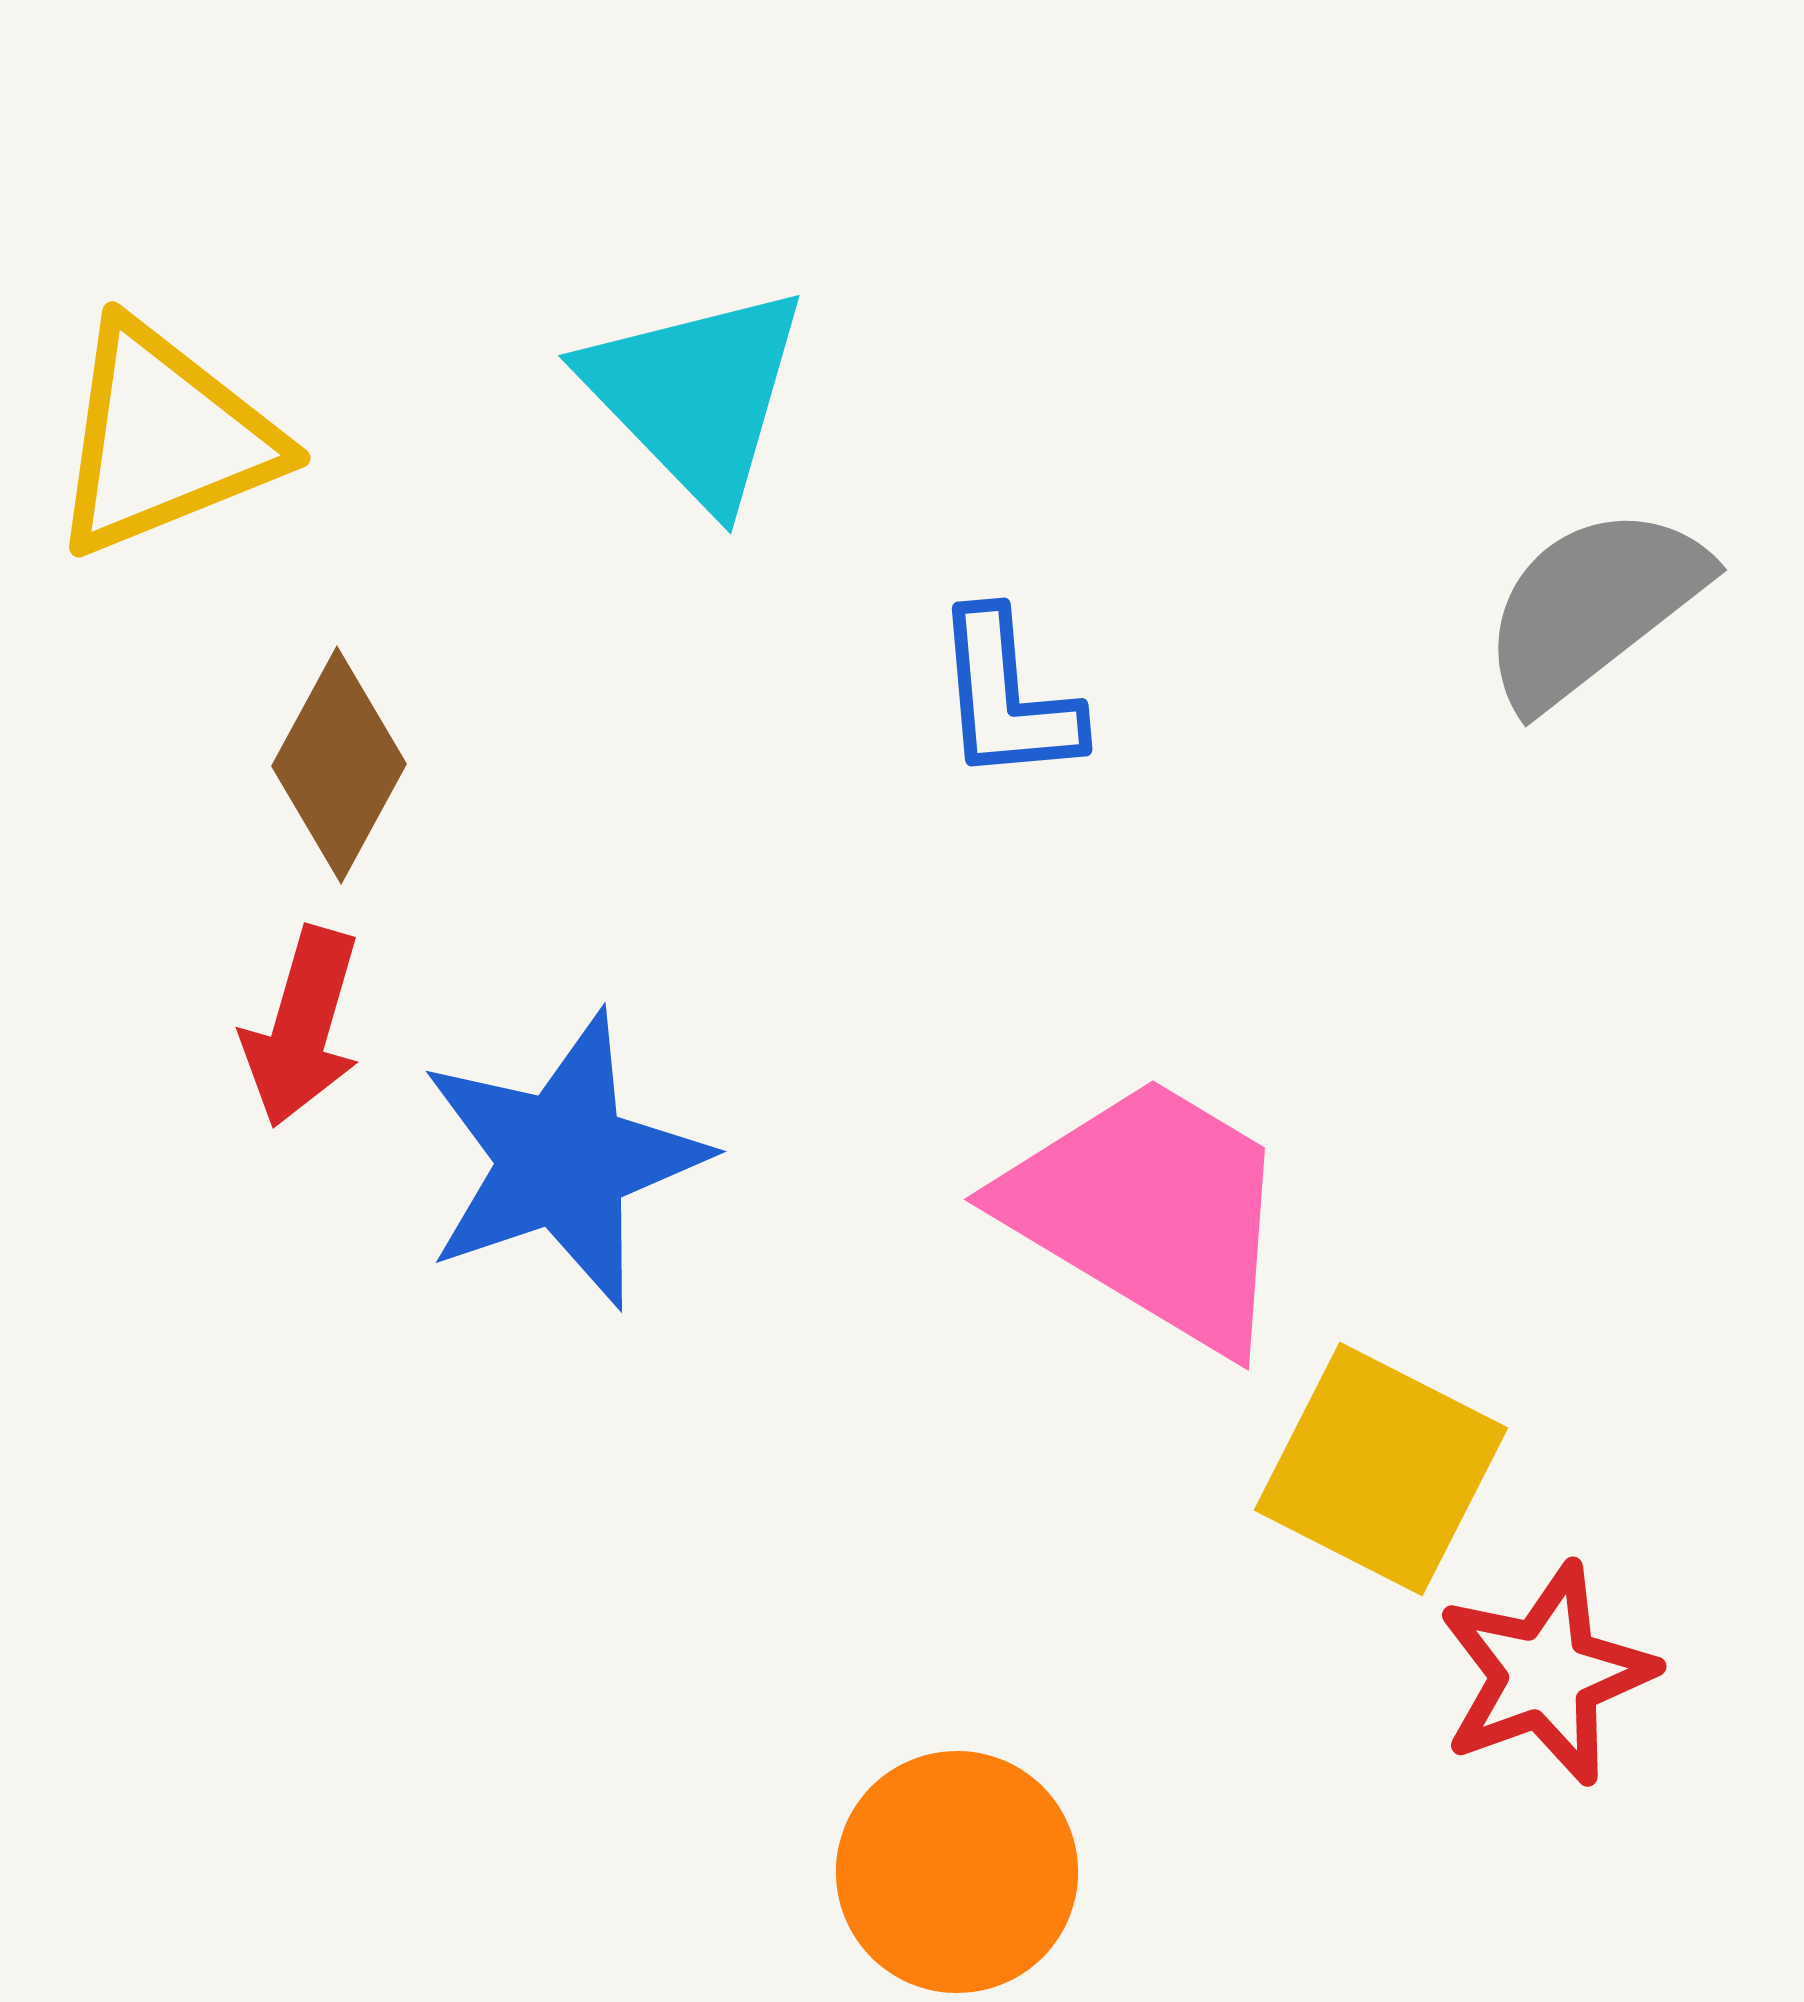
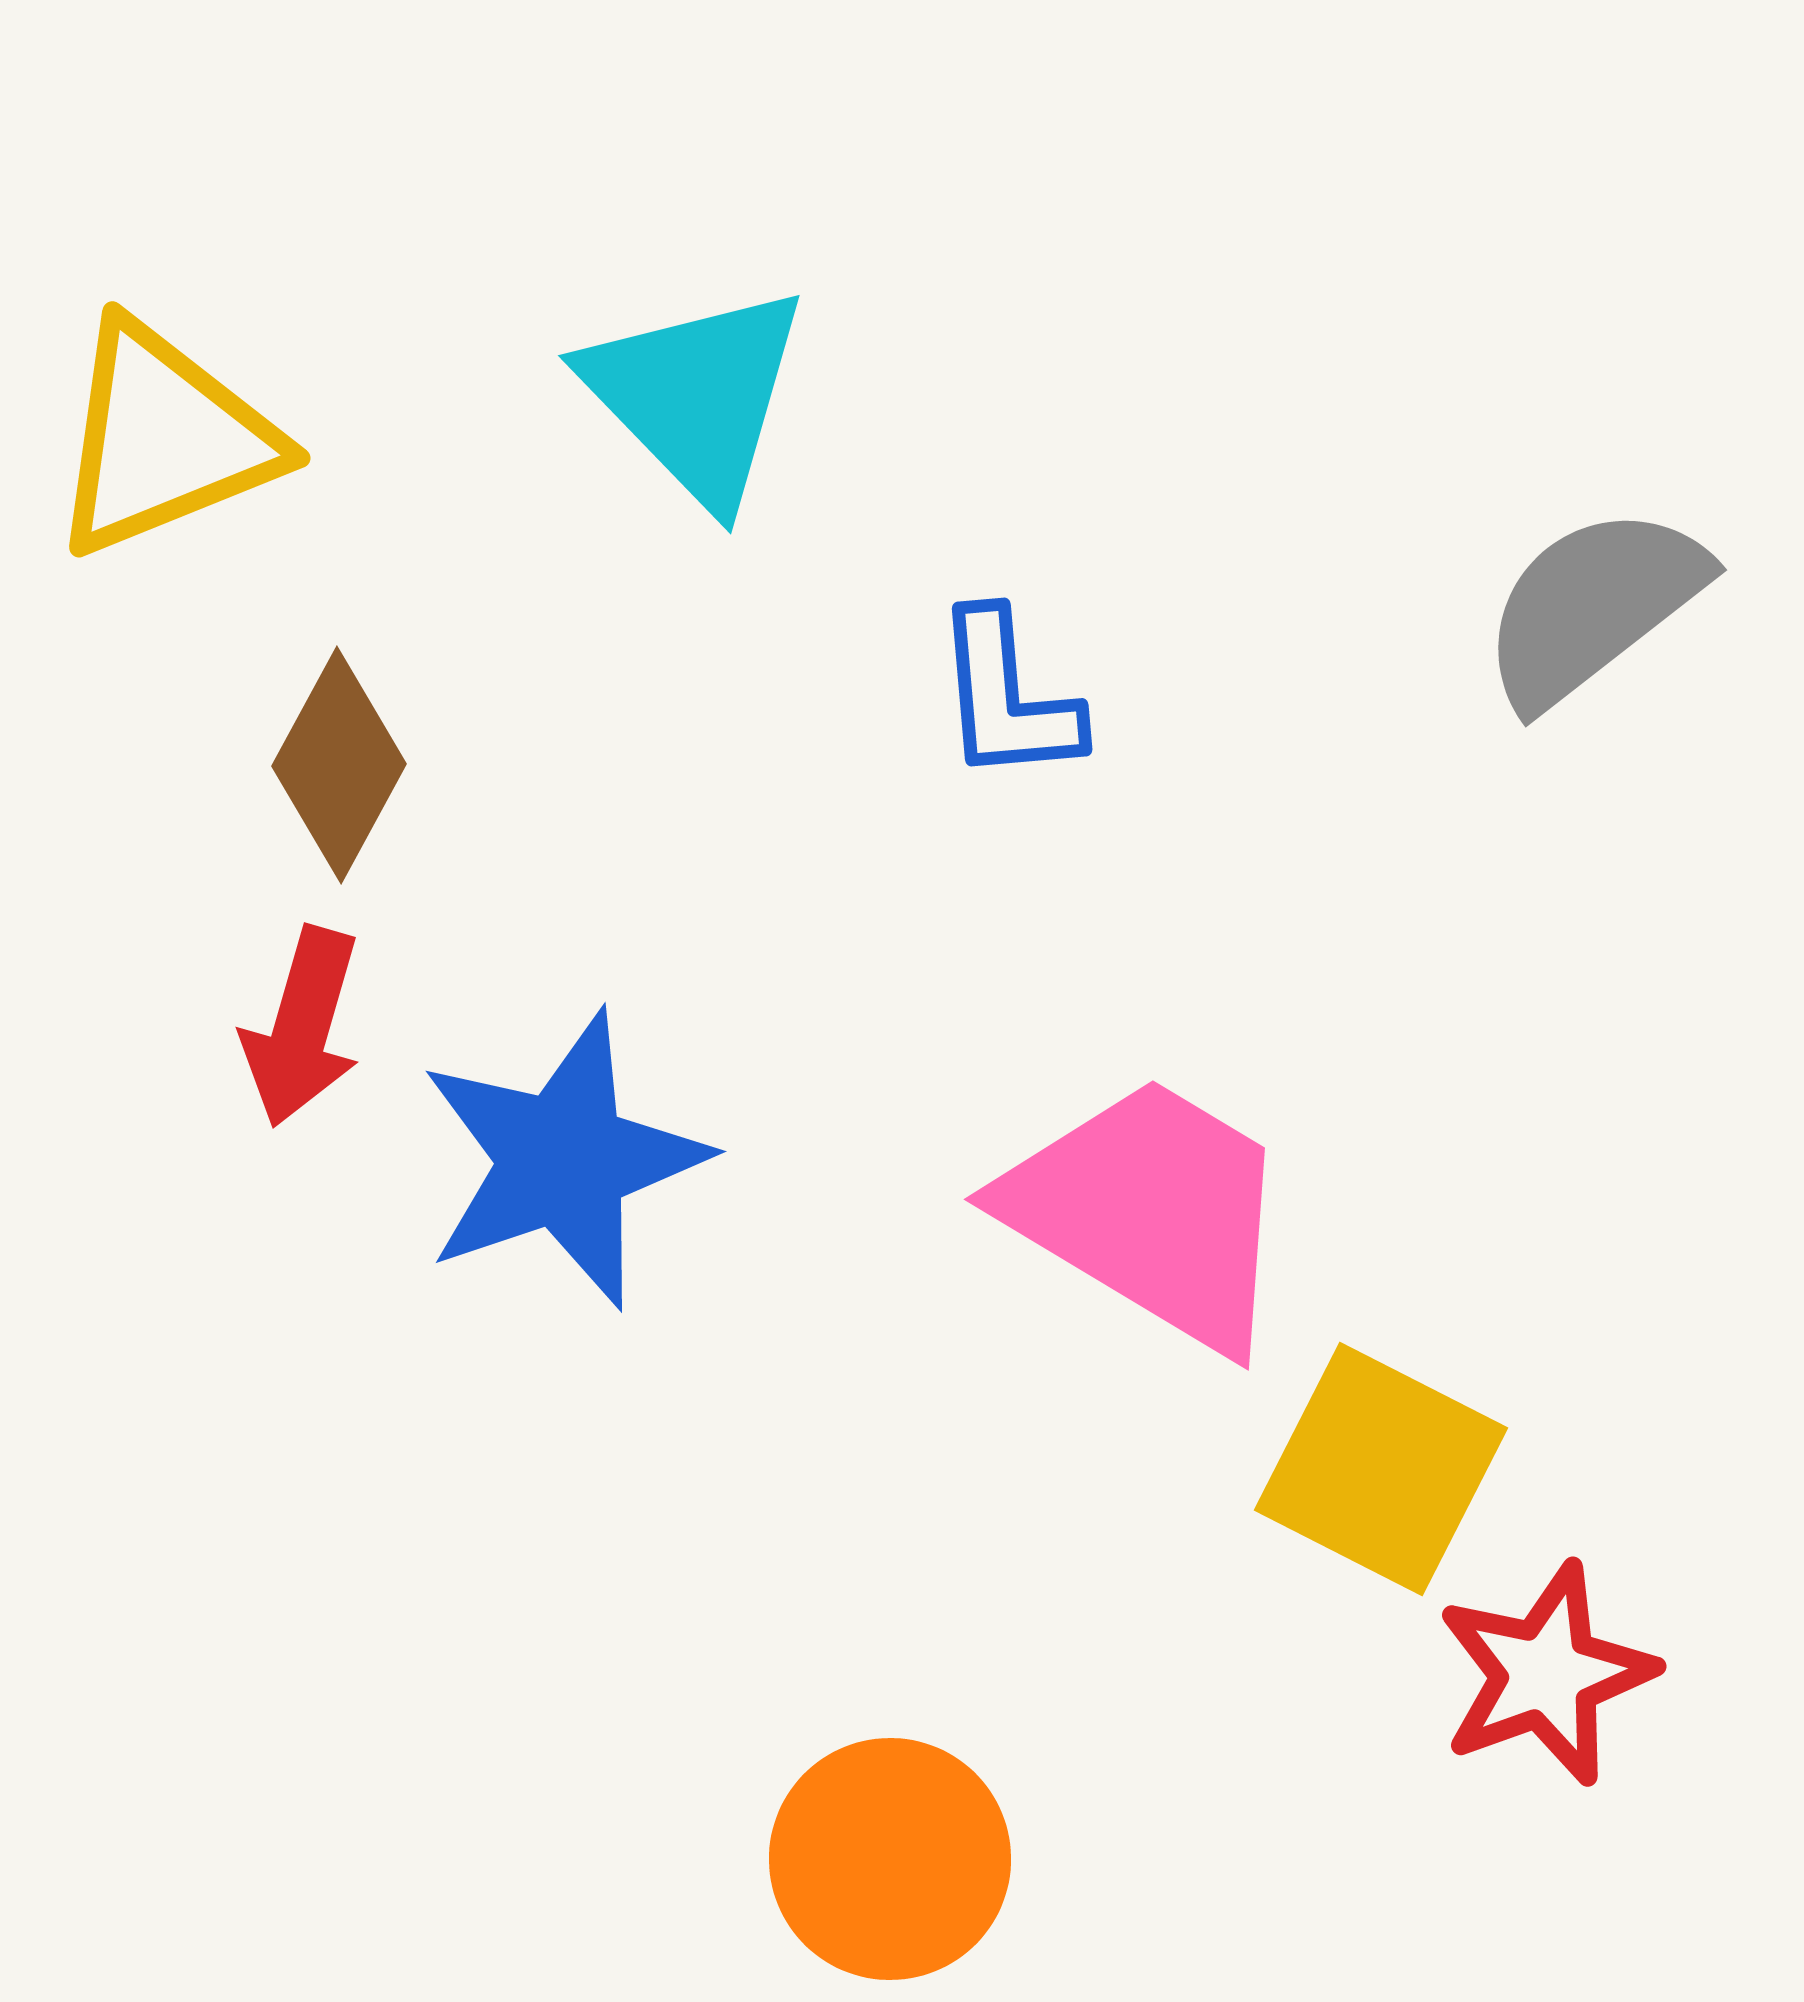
orange circle: moved 67 px left, 13 px up
